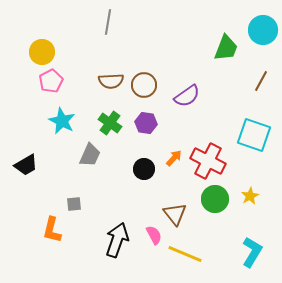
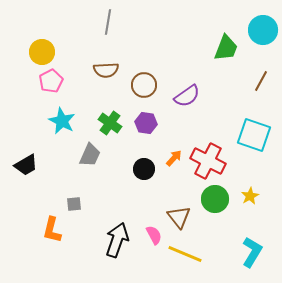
brown semicircle: moved 5 px left, 11 px up
brown triangle: moved 4 px right, 3 px down
